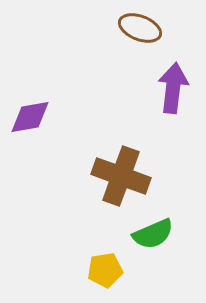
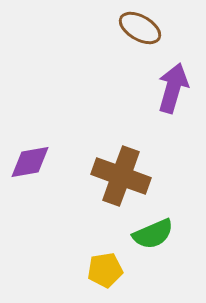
brown ellipse: rotated 9 degrees clockwise
purple arrow: rotated 9 degrees clockwise
purple diamond: moved 45 px down
